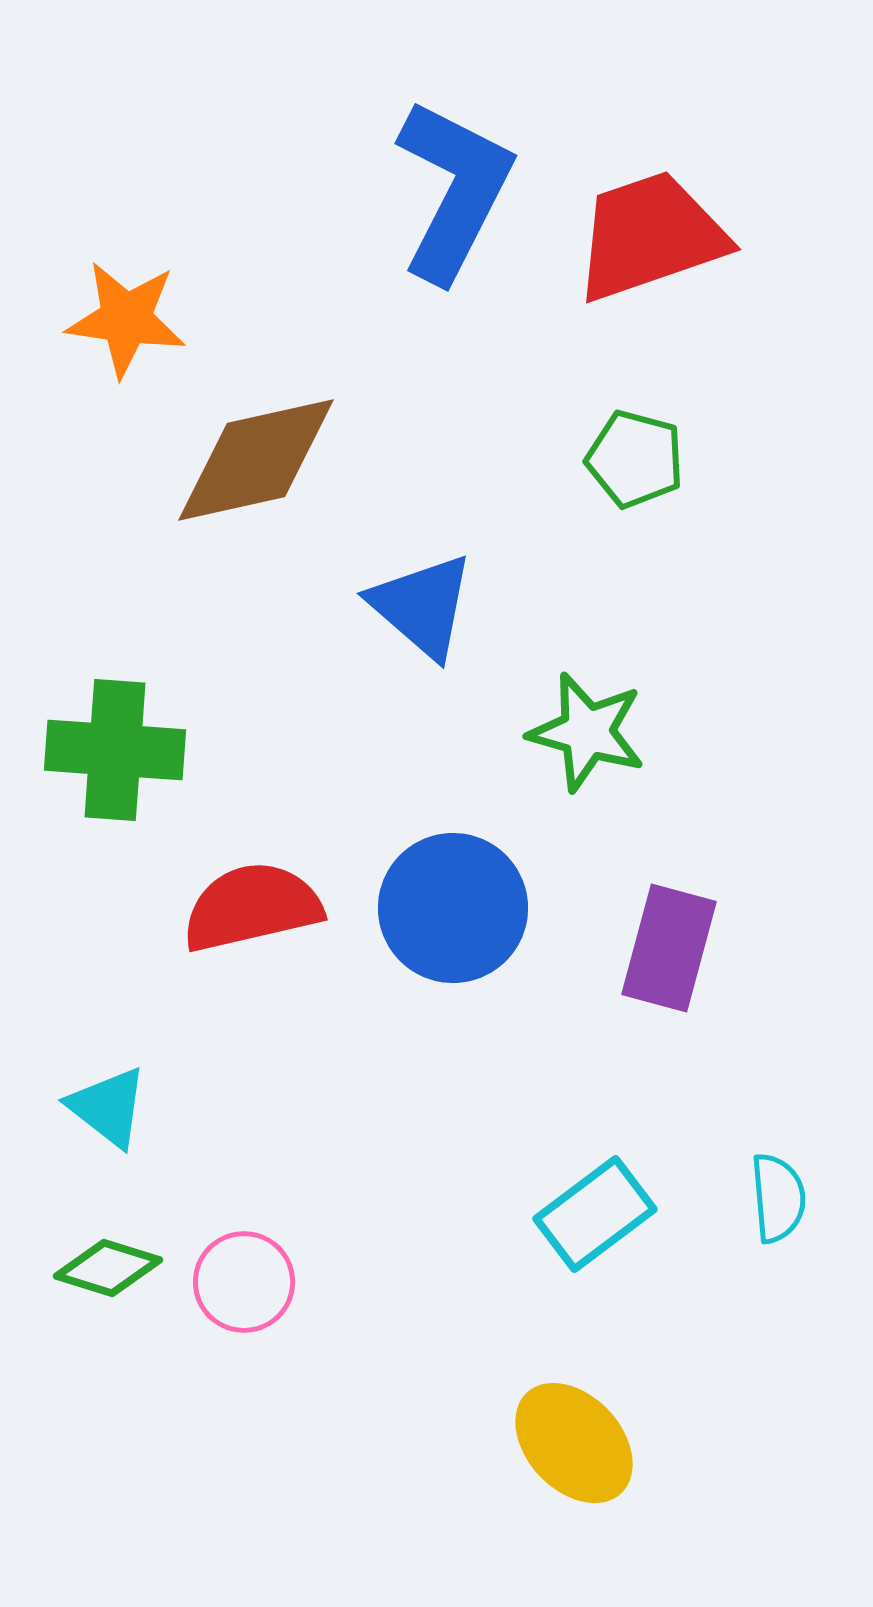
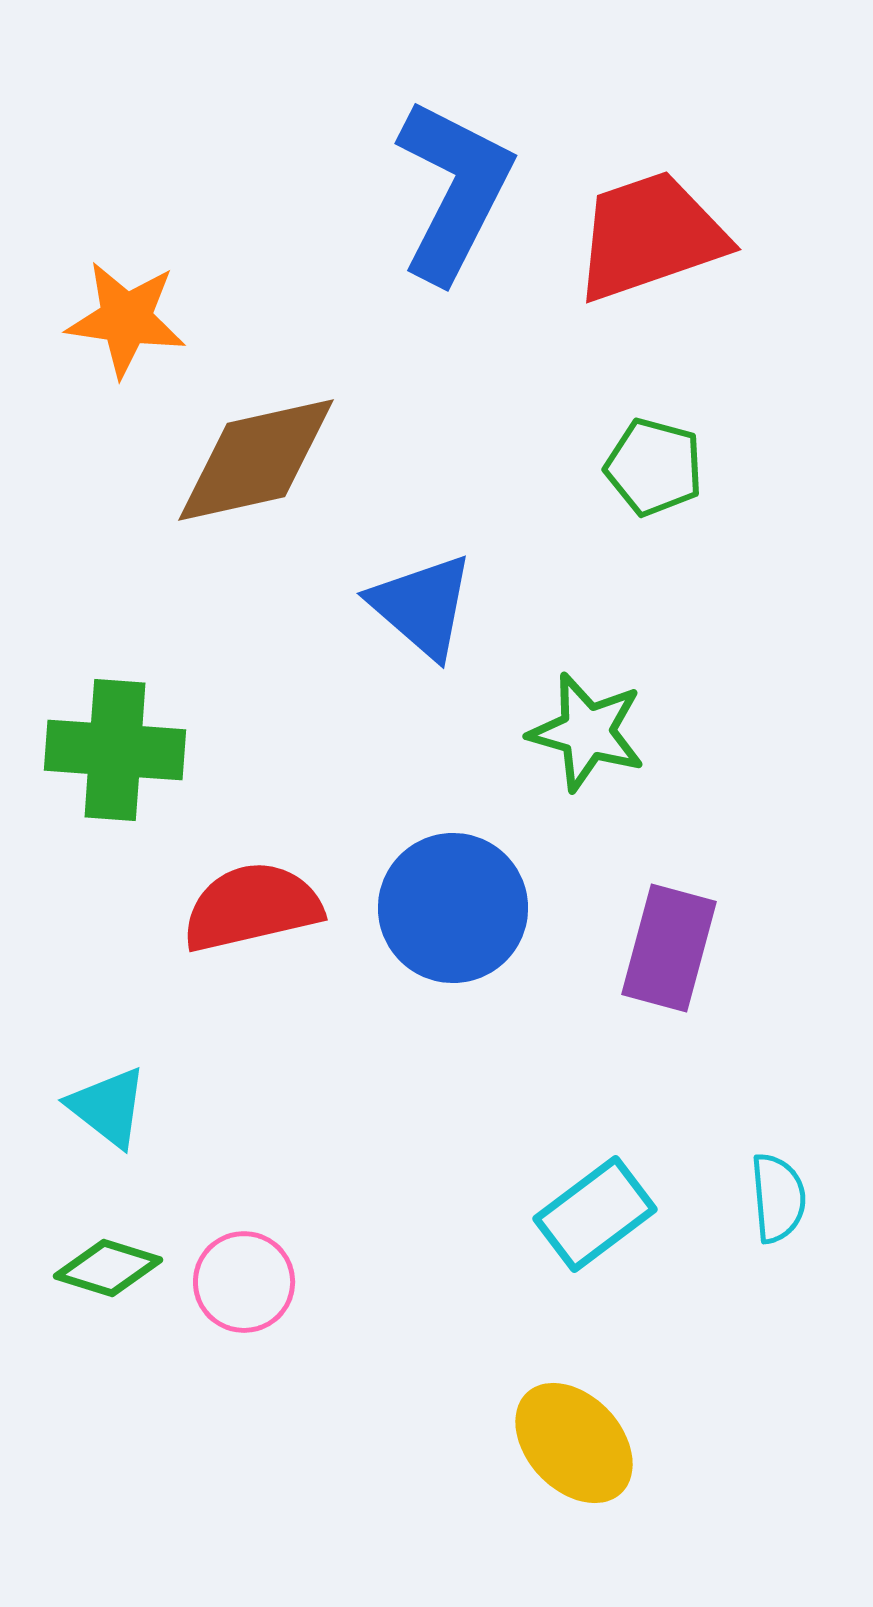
green pentagon: moved 19 px right, 8 px down
